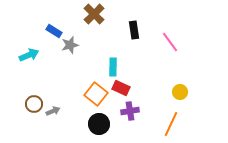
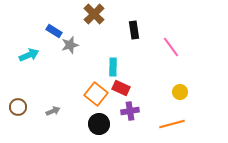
pink line: moved 1 px right, 5 px down
brown circle: moved 16 px left, 3 px down
orange line: moved 1 px right; rotated 50 degrees clockwise
